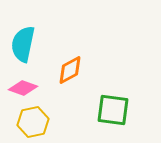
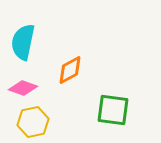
cyan semicircle: moved 2 px up
